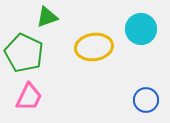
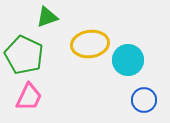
cyan circle: moved 13 px left, 31 px down
yellow ellipse: moved 4 px left, 3 px up
green pentagon: moved 2 px down
blue circle: moved 2 px left
